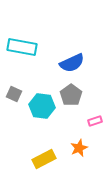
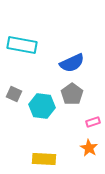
cyan rectangle: moved 2 px up
gray pentagon: moved 1 px right, 1 px up
pink rectangle: moved 2 px left, 1 px down
orange star: moved 10 px right; rotated 18 degrees counterclockwise
yellow rectangle: rotated 30 degrees clockwise
